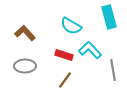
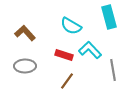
brown line: moved 2 px right, 1 px down
